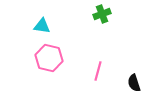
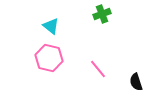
cyan triangle: moved 9 px right; rotated 30 degrees clockwise
pink line: moved 2 px up; rotated 54 degrees counterclockwise
black semicircle: moved 2 px right, 1 px up
